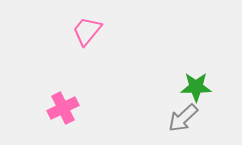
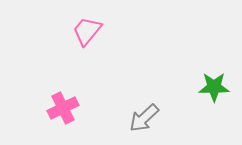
green star: moved 18 px right
gray arrow: moved 39 px left
